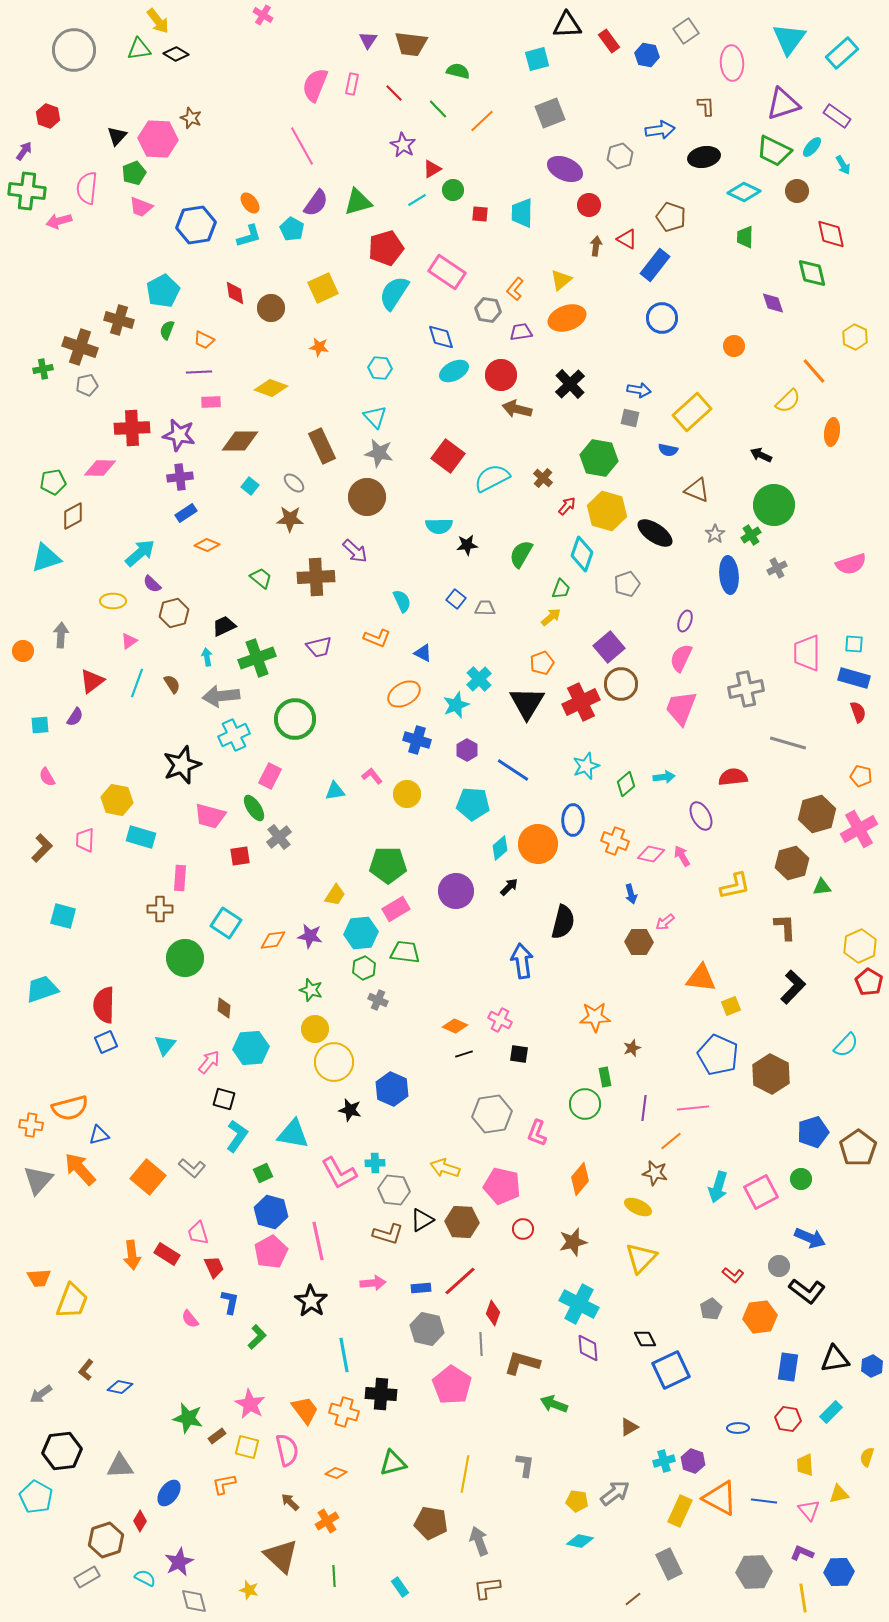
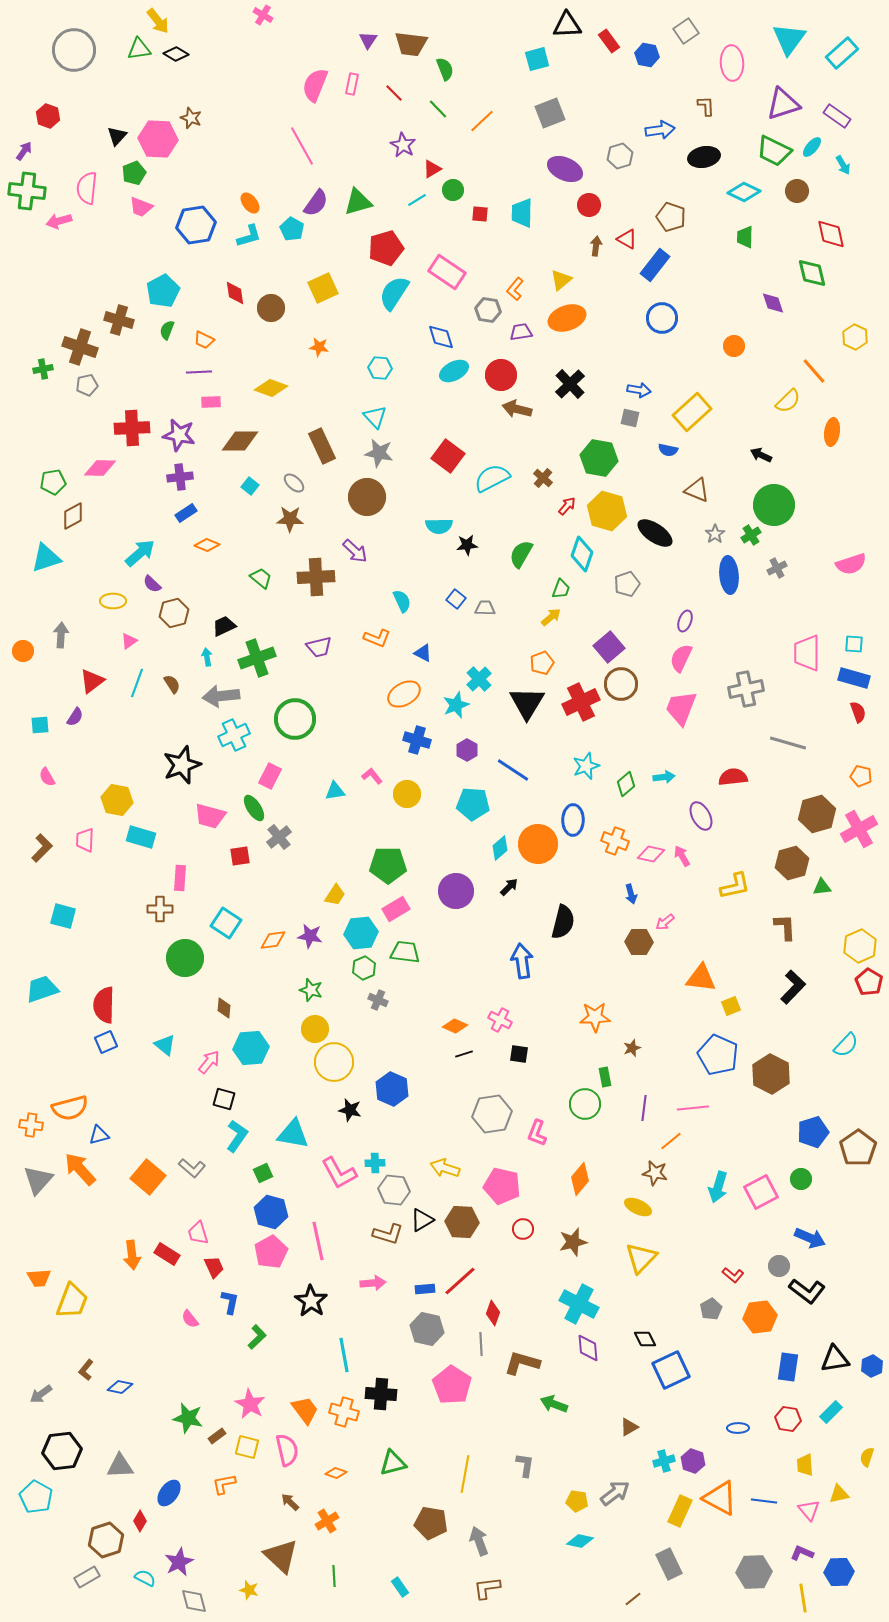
green semicircle at (458, 71): moved 13 px left, 2 px up; rotated 55 degrees clockwise
cyan triangle at (165, 1045): rotated 30 degrees counterclockwise
blue rectangle at (421, 1288): moved 4 px right, 1 px down
